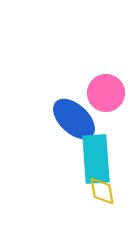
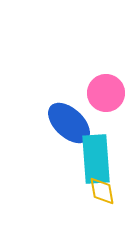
blue ellipse: moved 5 px left, 4 px down
